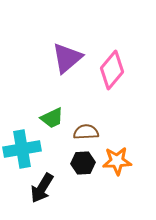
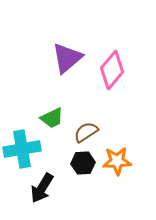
brown semicircle: rotated 30 degrees counterclockwise
